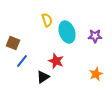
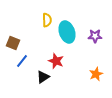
yellow semicircle: rotated 16 degrees clockwise
